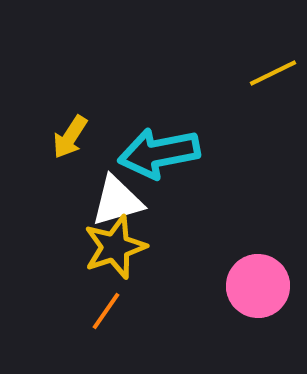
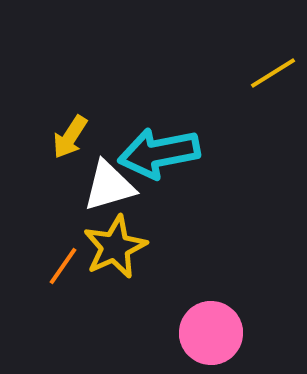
yellow line: rotated 6 degrees counterclockwise
white triangle: moved 8 px left, 15 px up
yellow star: rotated 6 degrees counterclockwise
pink circle: moved 47 px left, 47 px down
orange line: moved 43 px left, 45 px up
